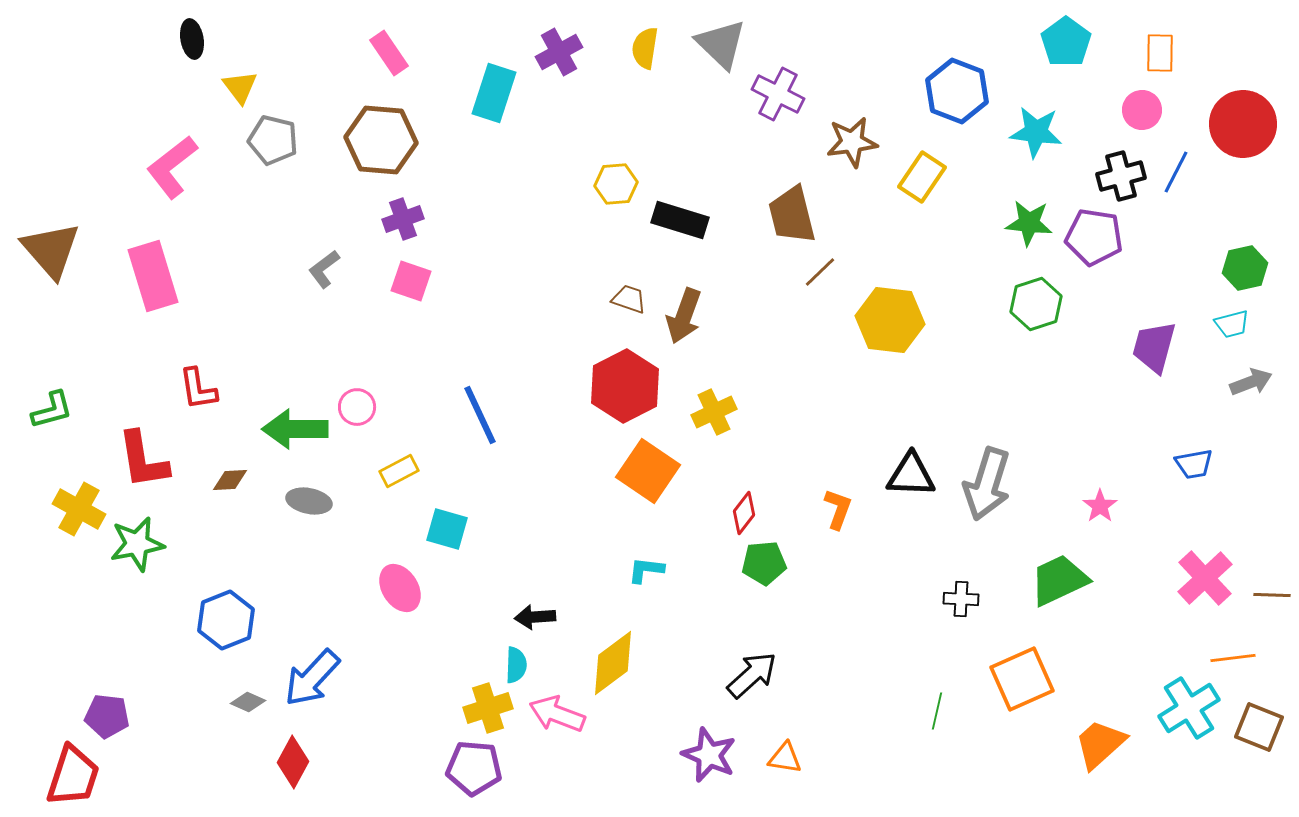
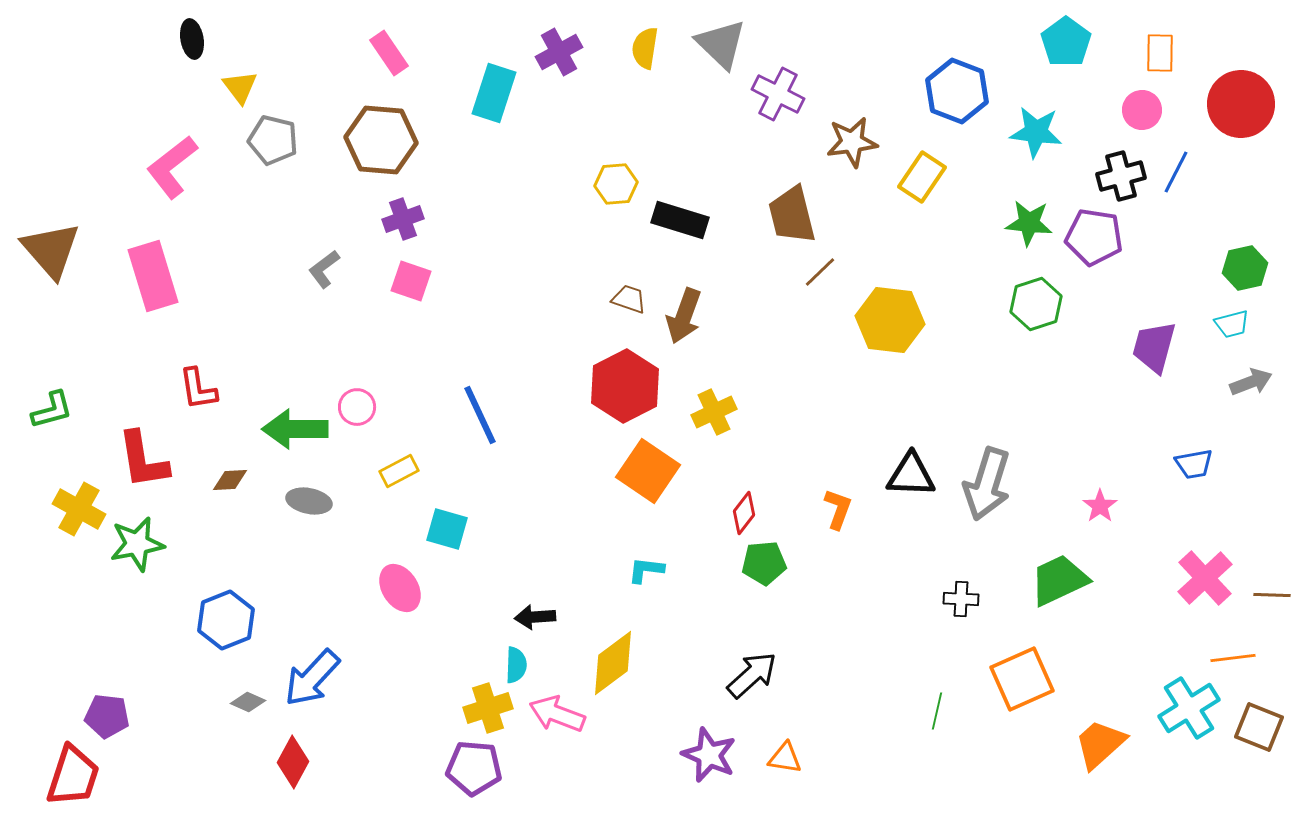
red circle at (1243, 124): moved 2 px left, 20 px up
